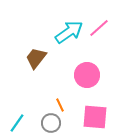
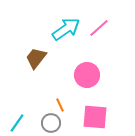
cyan arrow: moved 3 px left, 3 px up
